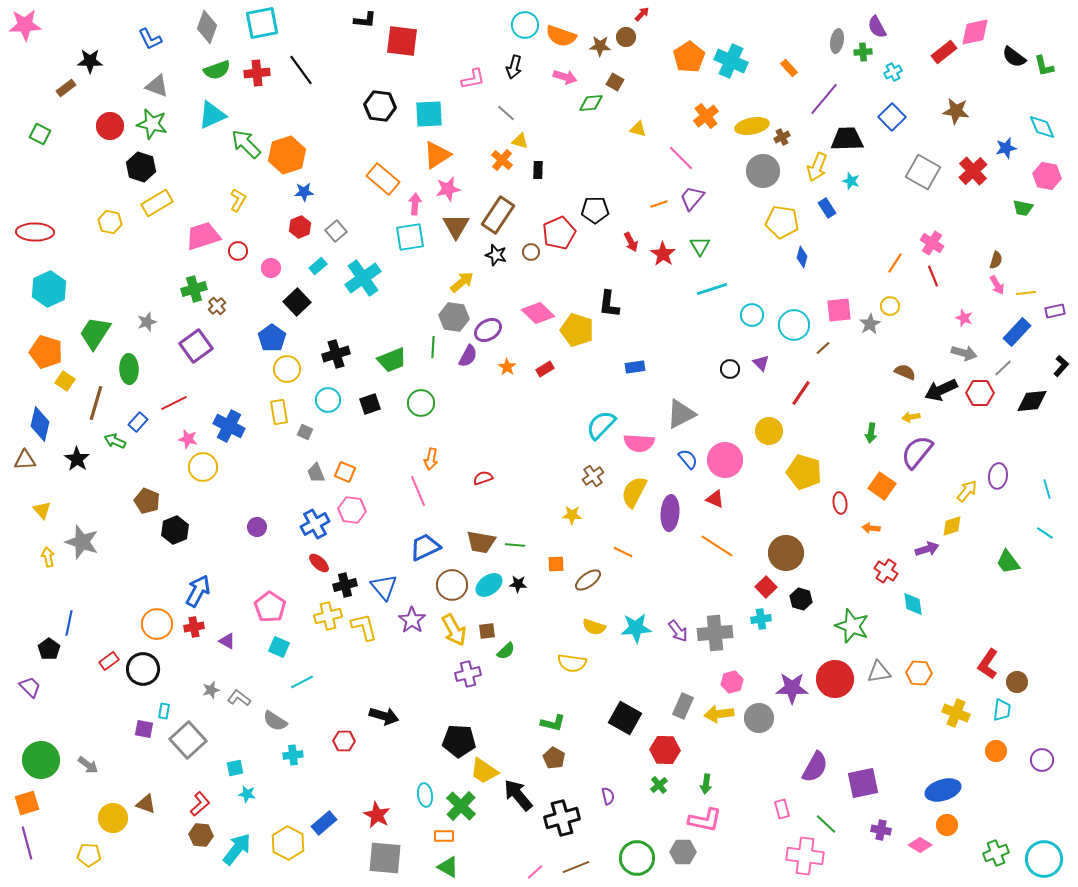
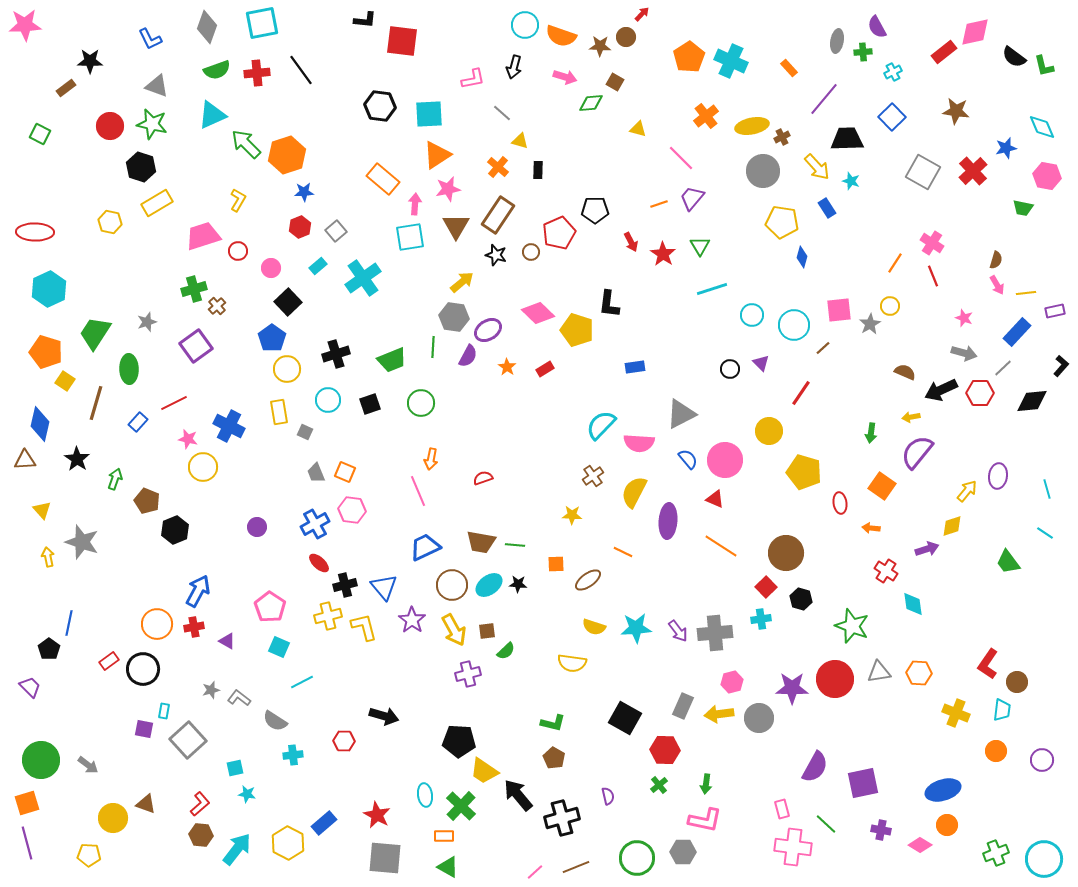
gray line at (506, 113): moved 4 px left
orange cross at (502, 160): moved 4 px left, 7 px down
yellow arrow at (817, 167): rotated 64 degrees counterclockwise
black square at (297, 302): moved 9 px left
green arrow at (115, 441): moved 38 px down; rotated 85 degrees clockwise
purple ellipse at (670, 513): moved 2 px left, 8 px down
orange line at (717, 546): moved 4 px right
pink cross at (805, 856): moved 12 px left, 9 px up
